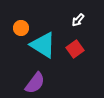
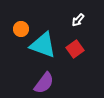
orange circle: moved 1 px down
cyan triangle: rotated 12 degrees counterclockwise
purple semicircle: moved 9 px right
